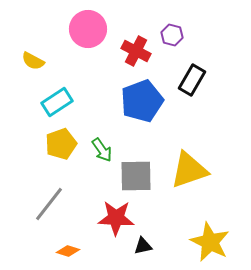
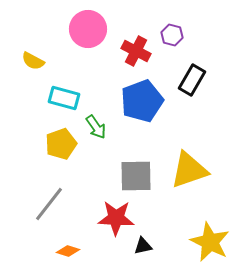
cyan rectangle: moved 7 px right, 4 px up; rotated 48 degrees clockwise
green arrow: moved 6 px left, 23 px up
